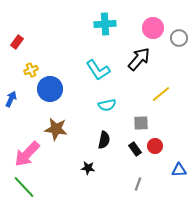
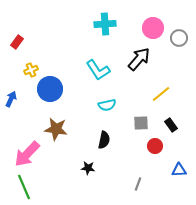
black rectangle: moved 36 px right, 24 px up
green line: rotated 20 degrees clockwise
